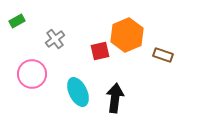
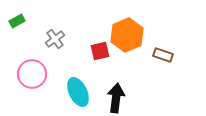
black arrow: moved 1 px right
